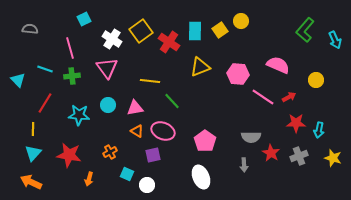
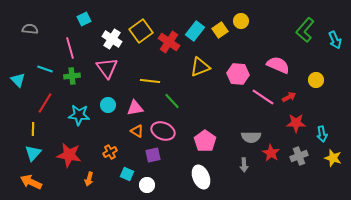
cyan rectangle at (195, 31): rotated 36 degrees clockwise
cyan arrow at (319, 130): moved 3 px right, 4 px down; rotated 21 degrees counterclockwise
